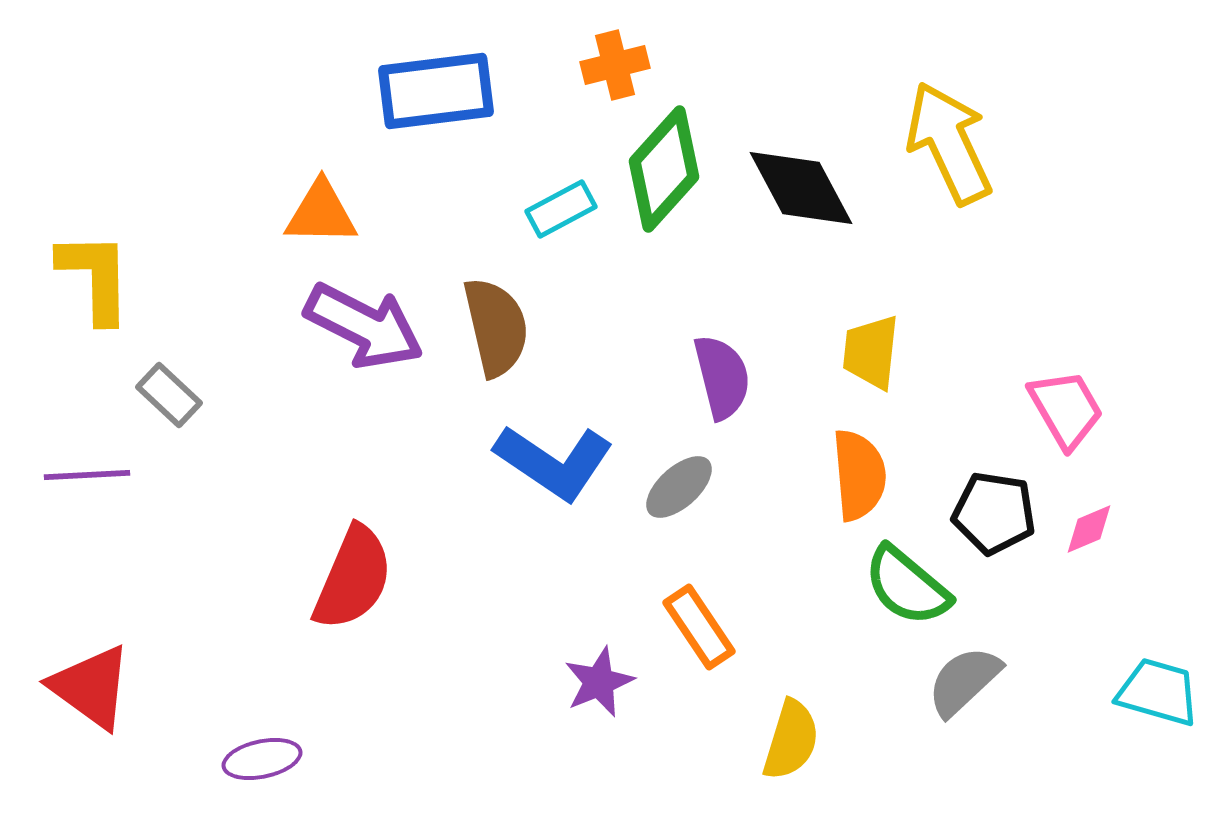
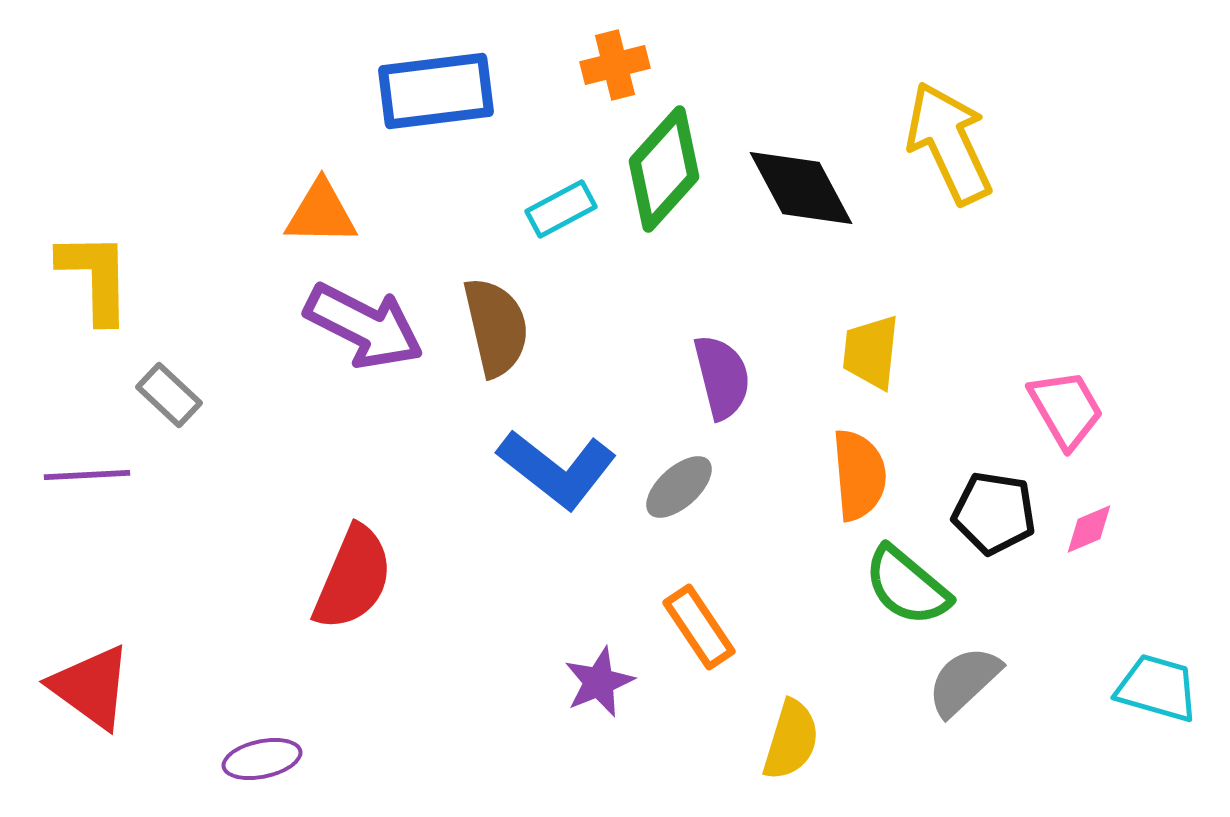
blue L-shape: moved 3 px right, 7 px down; rotated 4 degrees clockwise
cyan trapezoid: moved 1 px left, 4 px up
